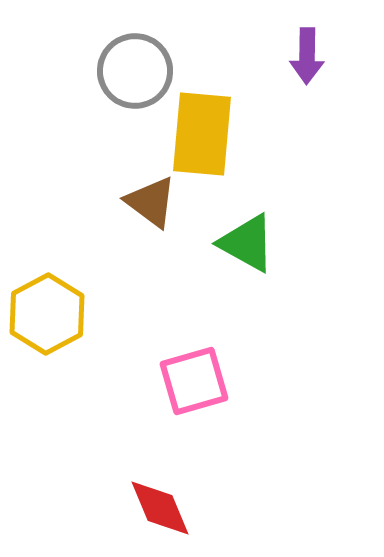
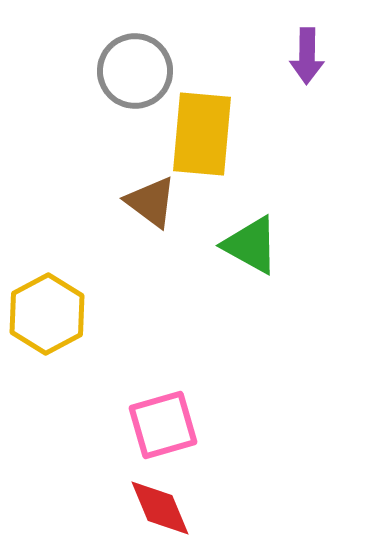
green triangle: moved 4 px right, 2 px down
pink square: moved 31 px left, 44 px down
